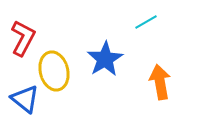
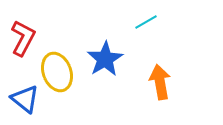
yellow ellipse: moved 3 px right, 1 px down; rotated 6 degrees counterclockwise
